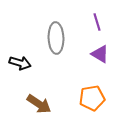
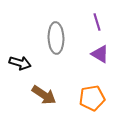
brown arrow: moved 5 px right, 9 px up
